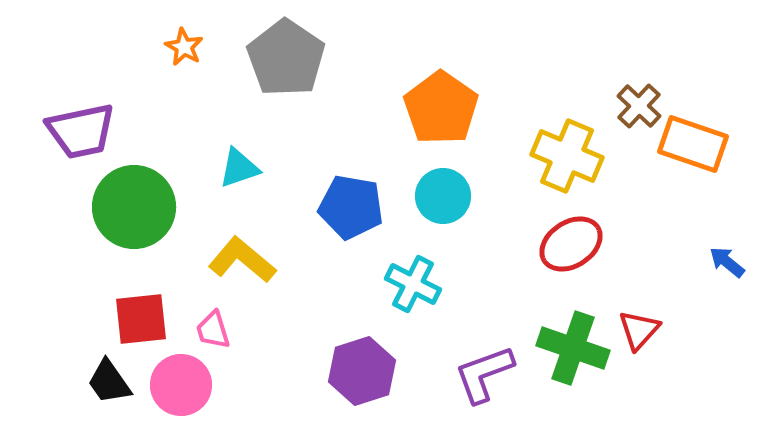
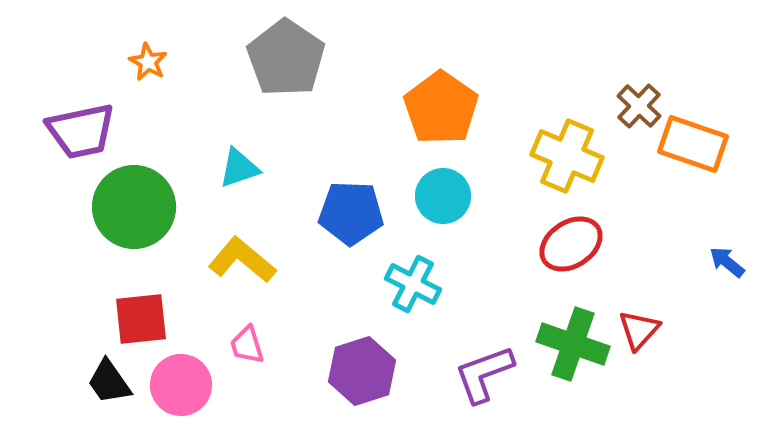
orange star: moved 36 px left, 15 px down
blue pentagon: moved 6 px down; rotated 8 degrees counterclockwise
pink trapezoid: moved 34 px right, 15 px down
green cross: moved 4 px up
